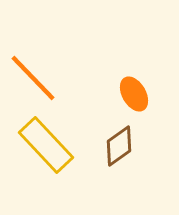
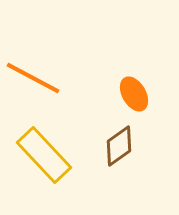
orange line: rotated 18 degrees counterclockwise
yellow rectangle: moved 2 px left, 10 px down
